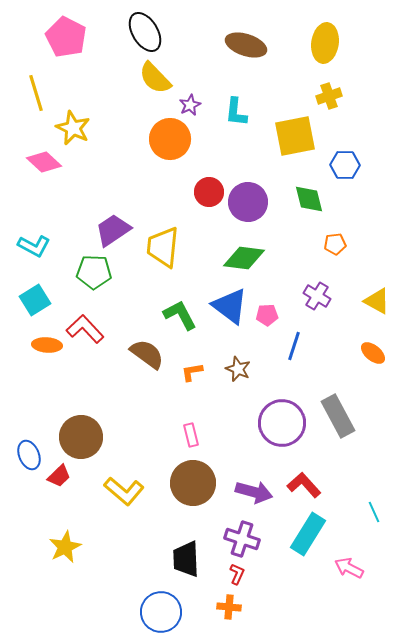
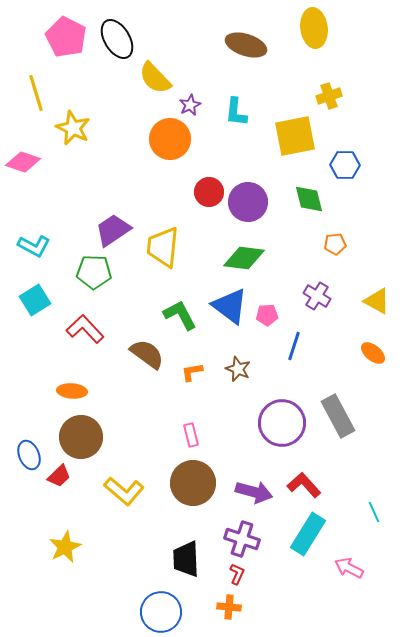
black ellipse at (145, 32): moved 28 px left, 7 px down
yellow ellipse at (325, 43): moved 11 px left, 15 px up; rotated 15 degrees counterclockwise
pink diamond at (44, 162): moved 21 px left; rotated 24 degrees counterclockwise
orange ellipse at (47, 345): moved 25 px right, 46 px down
